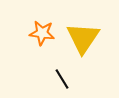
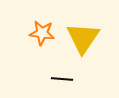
black line: rotated 55 degrees counterclockwise
